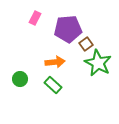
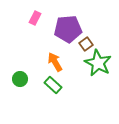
orange arrow: rotated 114 degrees counterclockwise
